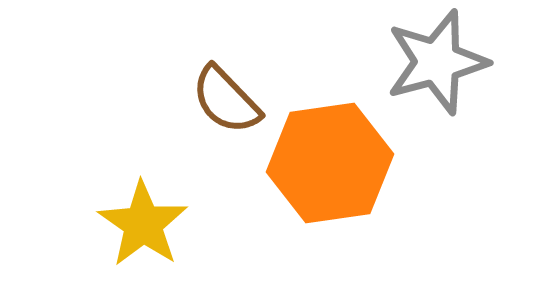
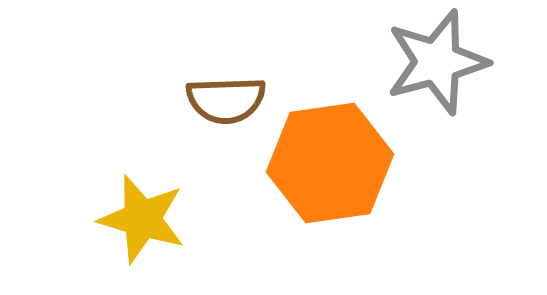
brown semicircle: rotated 48 degrees counterclockwise
yellow star: moved 1 px left, 5 px up; rotated 18 degrees counterclockwise
